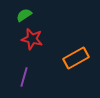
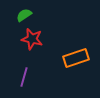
orange rectangle: rotated 10 degrees clockwise
